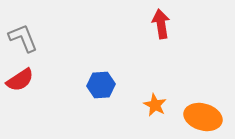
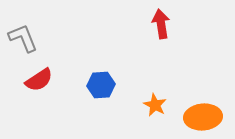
red semicircle: moved 19 px right
orange ellipse: rotated 21 degrees counterclockwise
